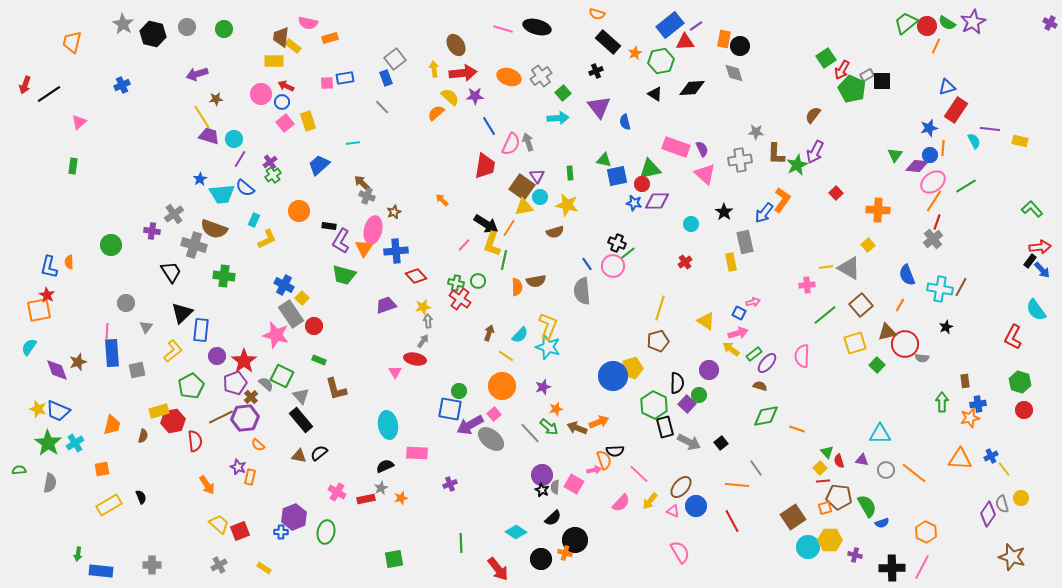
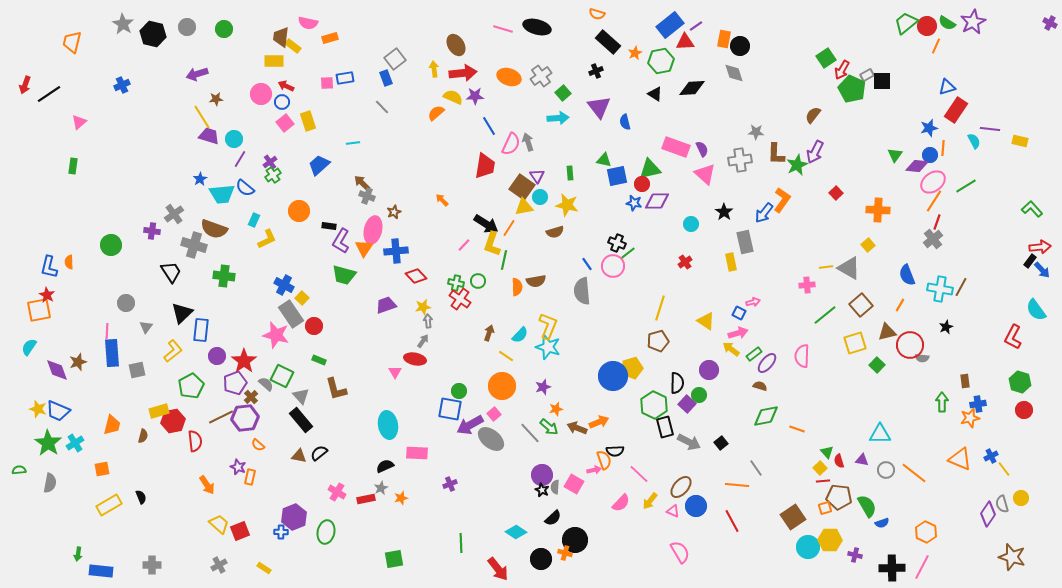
yellow semicircle at (450, 97): moved 3 px right; rotated 18 degrees counterclockwise
red circle at (905, 344): moved 5 px right, 1 px down
orange triangle at (960, 459): rotated 20 degrees clockwise
